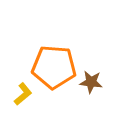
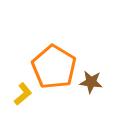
orange pentagon: rotated 27 degrees clockwise
